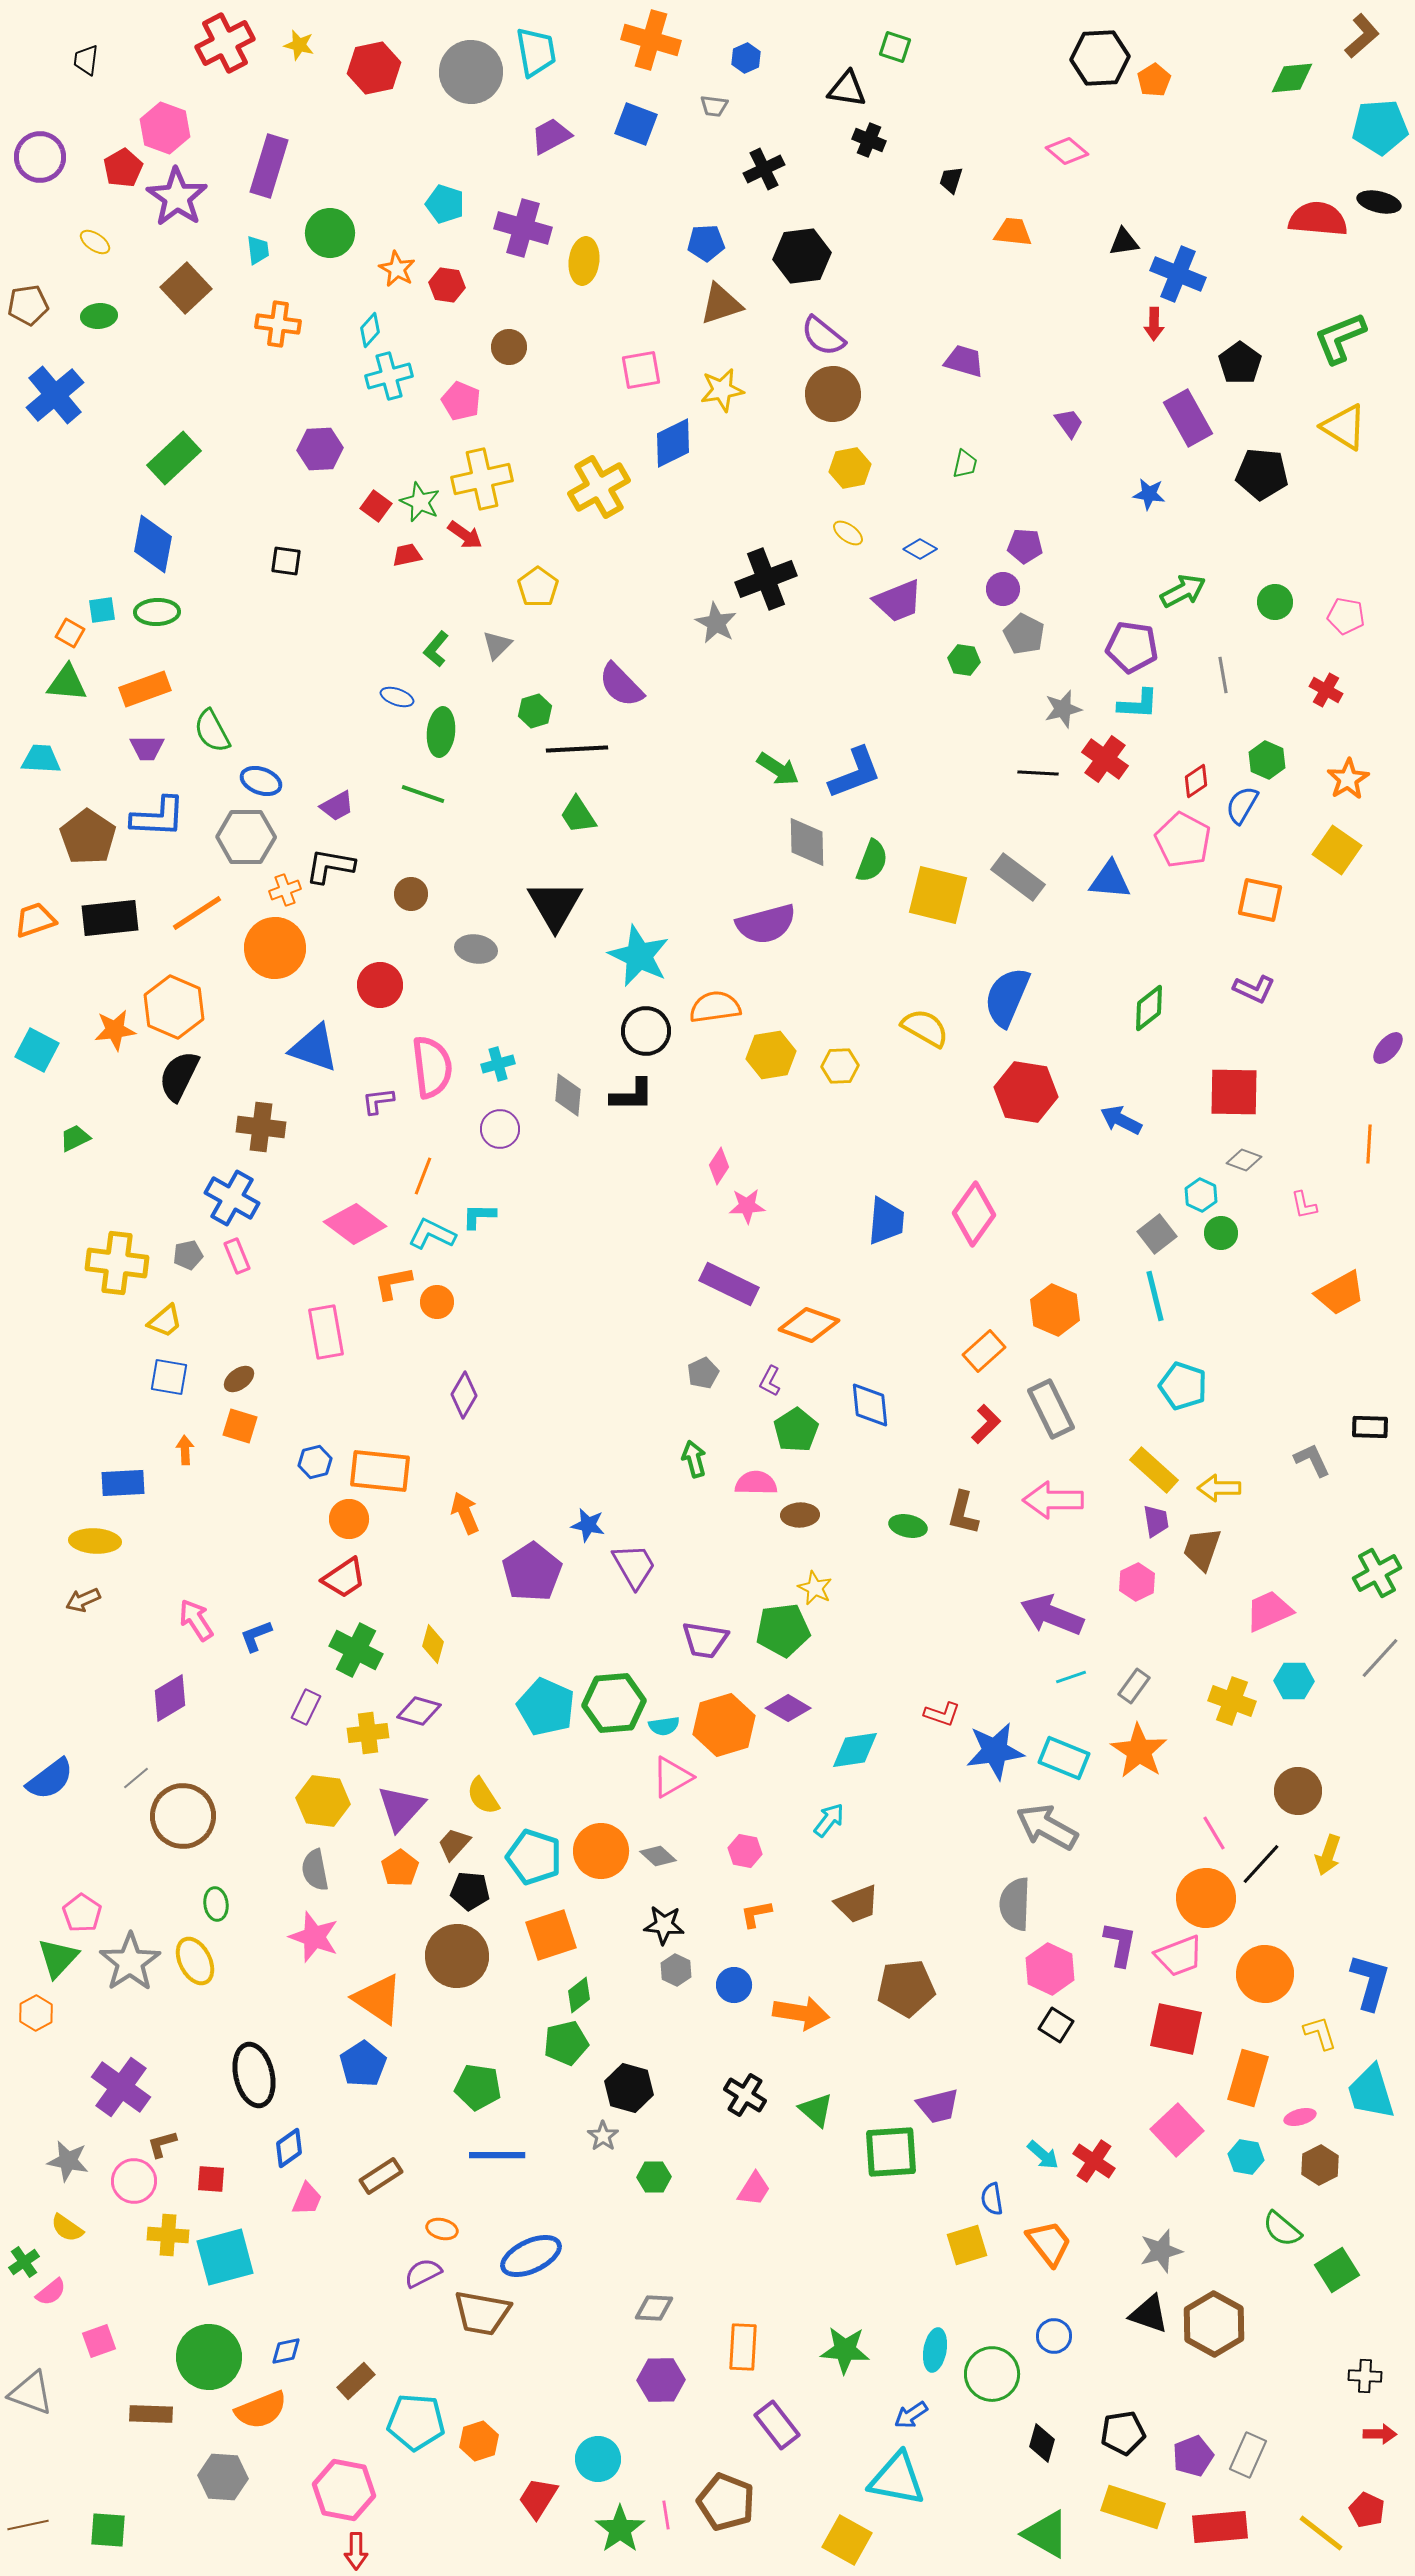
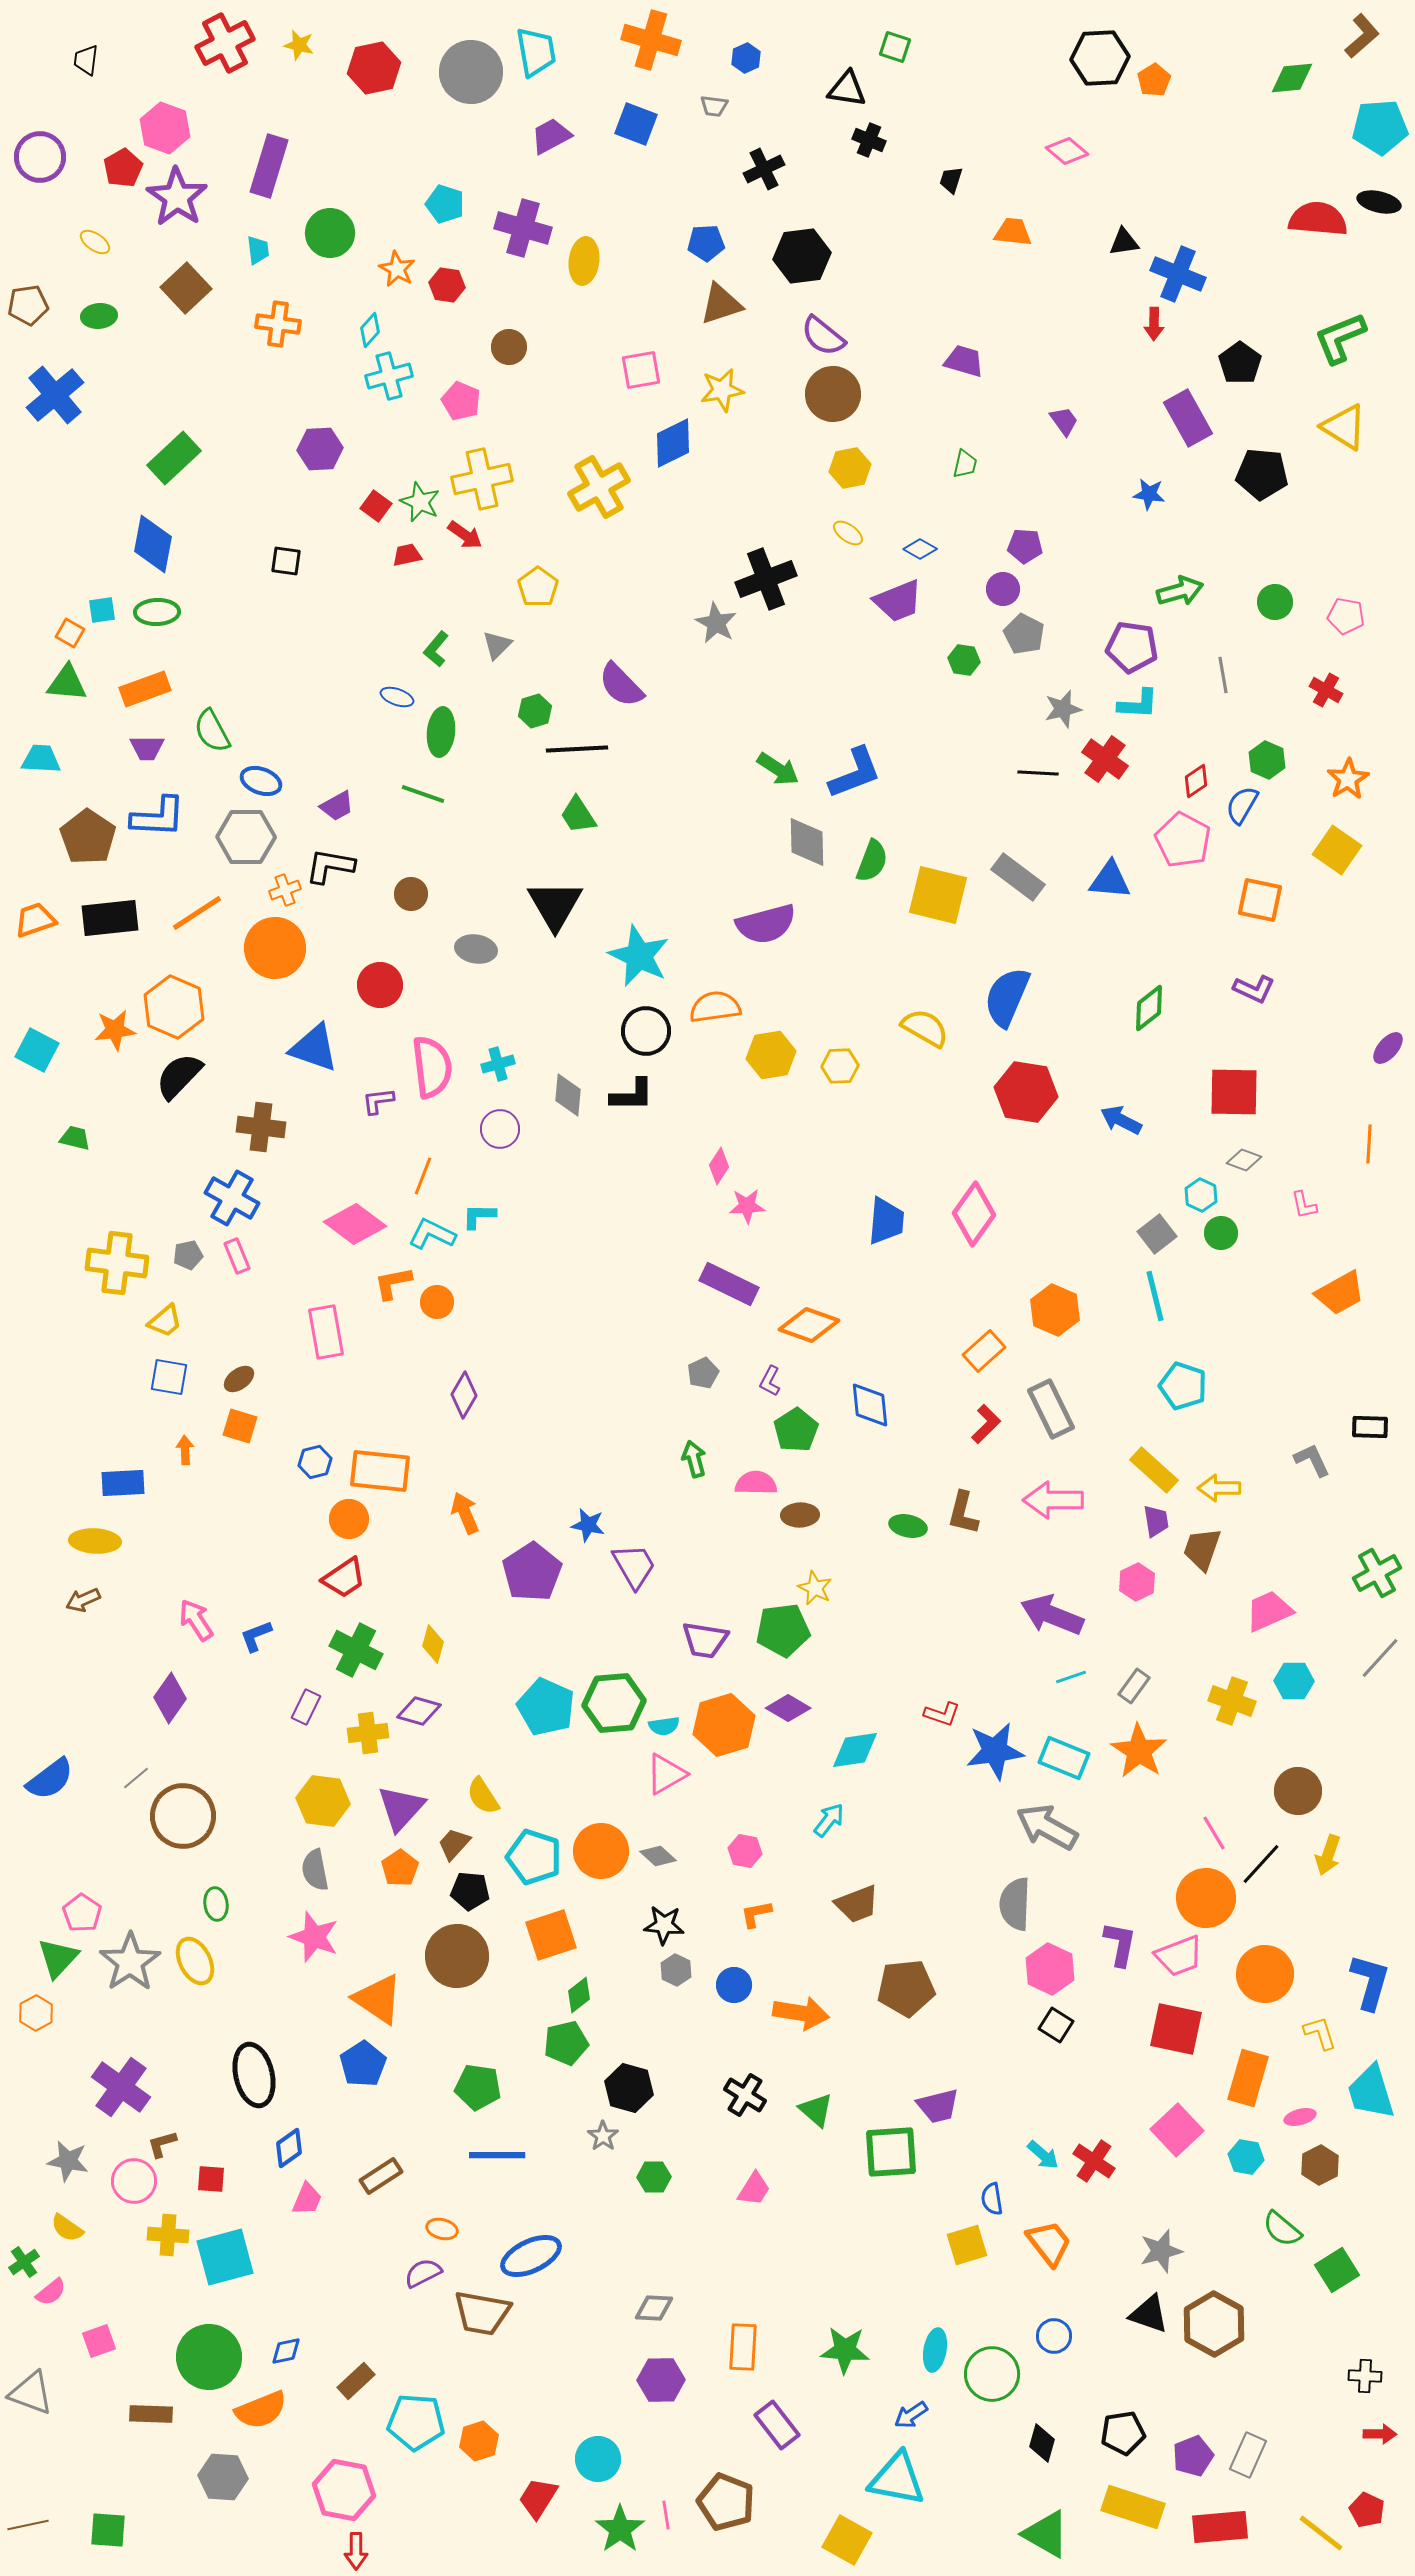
purple trapezoid at (1069, 423): moved 5 px left, 2 px up
green arrow at (1183, 591): moved 3 px left; rotated 12 degrees clockwise
black semicircle at (179, 1076): rotated 18 degrees clockwise
green trapezoid at (75, 1138): rotated 40 degrees clockwise
purple diamond at (170, 1698): rotated 24 degrees counterclockwise
pink triangle at (672, 1777): moved 6 px left, 3 px up
